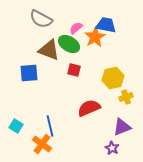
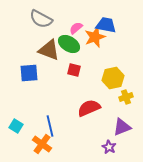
orange star: rotated 10 degrees clockwise
purple star: moved 3 px left, 1 px up
